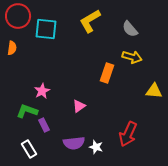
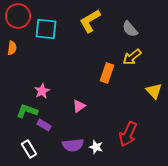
yellow arrow: rotated 126 degrees clockwise
yellow triangle: rotated 42 degrees clockwise
purple rectangle: rotated 32 degrees counterclockwise
purple semicircle: moved 1 px left, 2 px down
